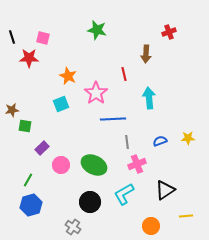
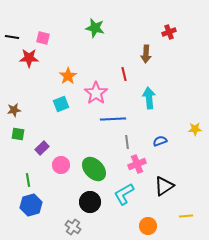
green star: moved 2 px left, 2 px up
black line: rotated 64 degrees counterclockwise
orange star: rotated 12 degrees clockwise
brown star: moved 2 px right
green square: moved 7 px left, 8 px down
yellow star: moved 7 px right, 9 px up
green ellipse: moved 4 px down; rotated 20 degrees clockwise
green line: rotated 40 degrees counterclockwise
black triangle: moved 1 px left, 4 px up
orange circle: moved 3 px left
